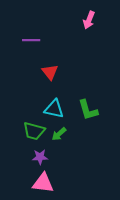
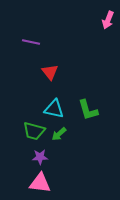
pink arrow: moved 19 px right
purple line: moved 2 px down; rotated 12 degrees clockwise
pink triangle: moved 3 px left
